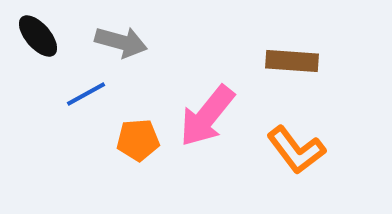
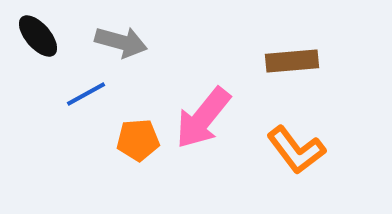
brown rectangle: rotated 9 degrees counterclockwise
pink arrow: moved 4 px left, 2 px down
